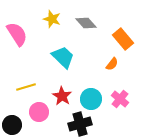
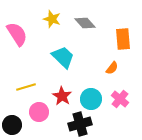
gray diamond: moved 1 px left
orange rectangle: rotated 35 degrees clockwise
orange semicircle: moved 4 px down
